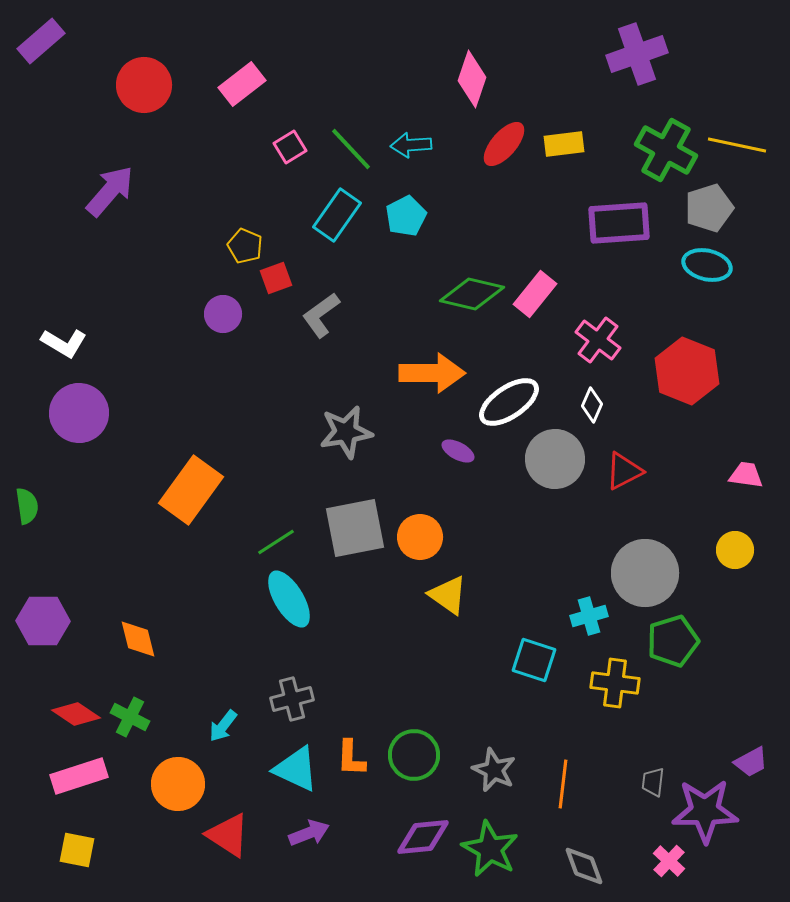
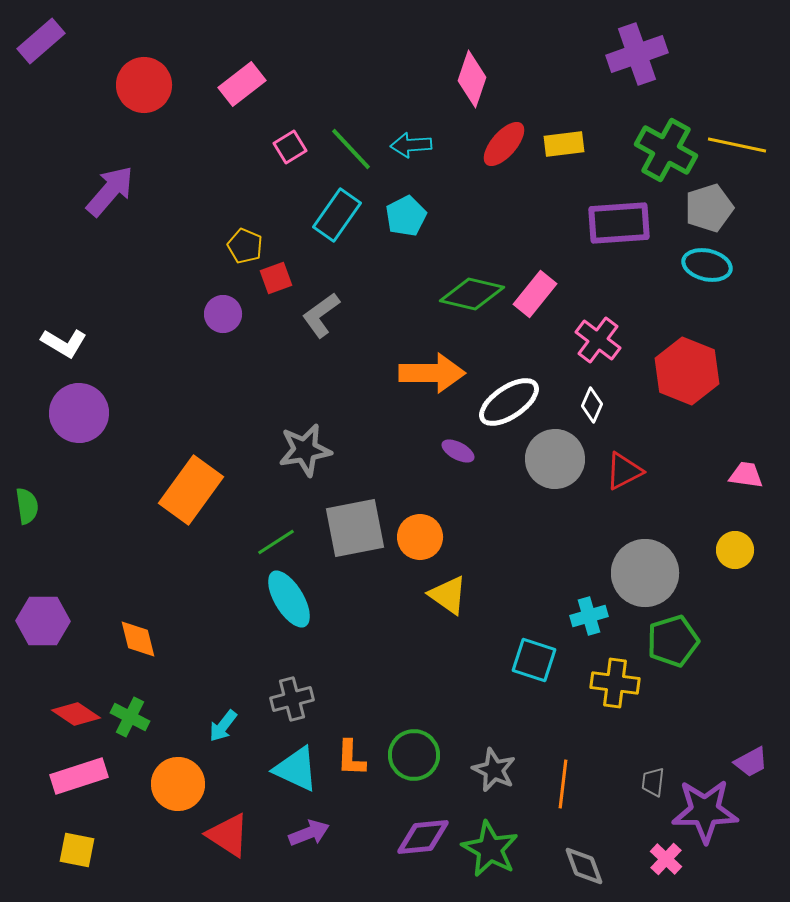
gray star at (346, 432): moved 41 px left, 18 px down
pink cross at (669, 861): moved 3 px left, 2 px up
